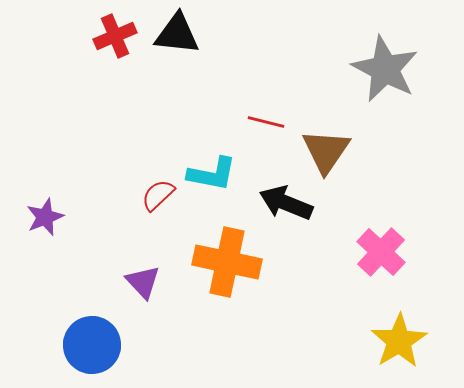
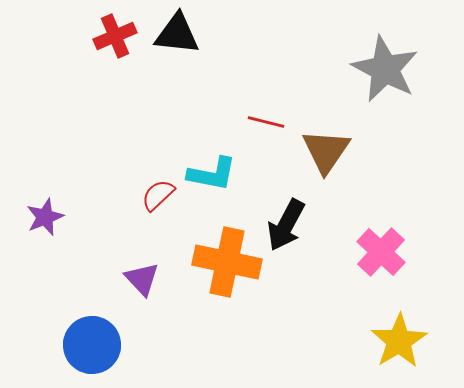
black arrow: moved 22 px down; rotated 84 degrees counterclockwise
purple triangle: moved 1 px left, 3 px up
